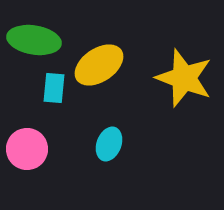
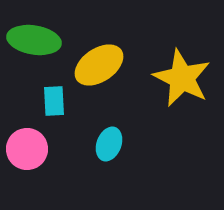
yellow star: moved 2 px left; rotated 6 degrees clockwise
cyan rectangle: moved 13 px down; rotated 8 degrees counterclockwise
